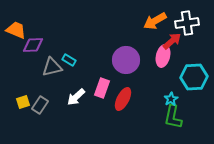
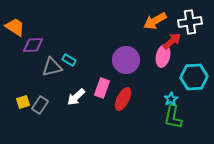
white cross: moved 3 px right, 1 px up
orange trapezoid: moved 1 px left, 3 px up; rotated 10 degrees clockwise
